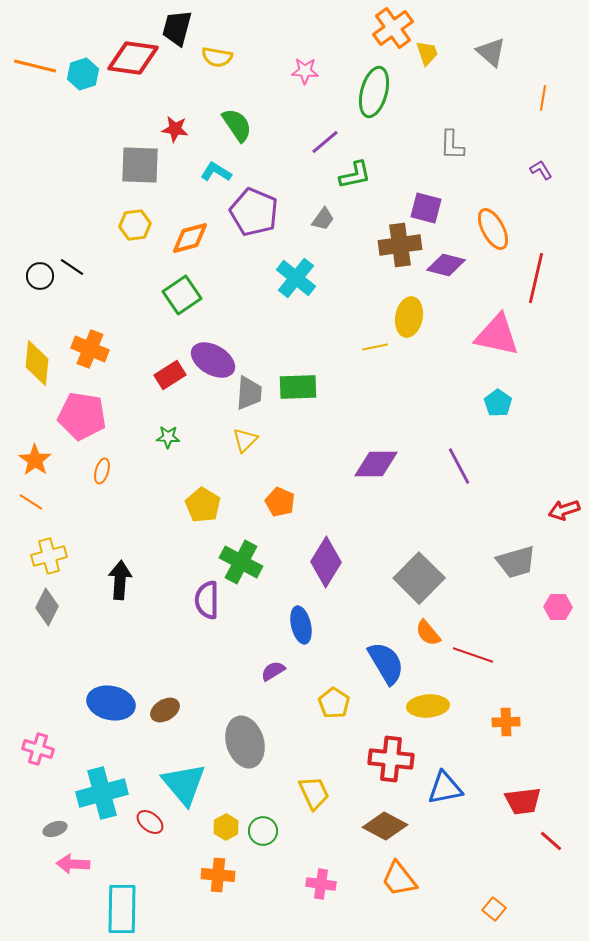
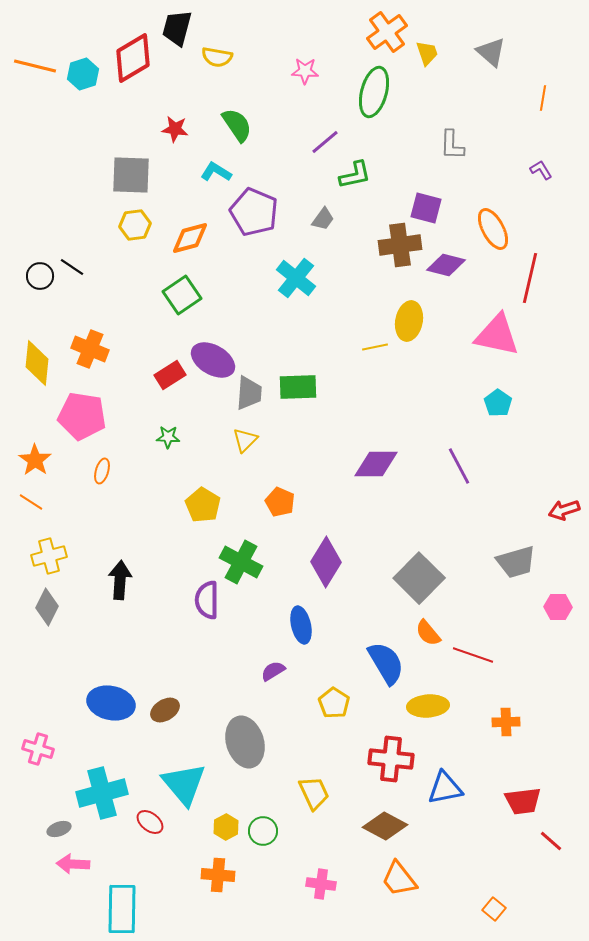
orange cross at (393, 28): moved 6 px left, 4 px down
red diamond at (133, 58): rotated 39 degrees counterclockwise
gray square at (140, 165): moved 9 px left, 10 px down
red line at (536, 278): moved 6 px left
yellow ellipse at (409, 317): moved 4 px down
gray ellipse at (55, 829): moved 4 px right
